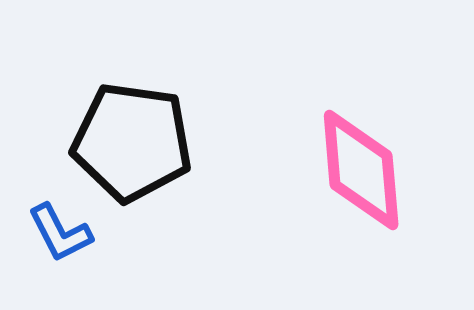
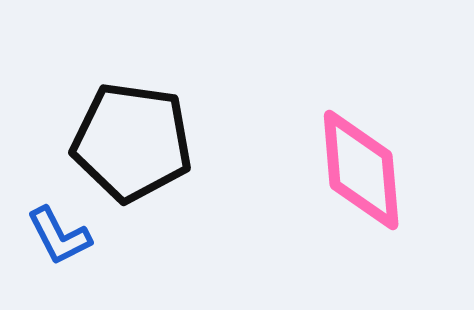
blue L-shape: moved 1 px left, 3 px down
